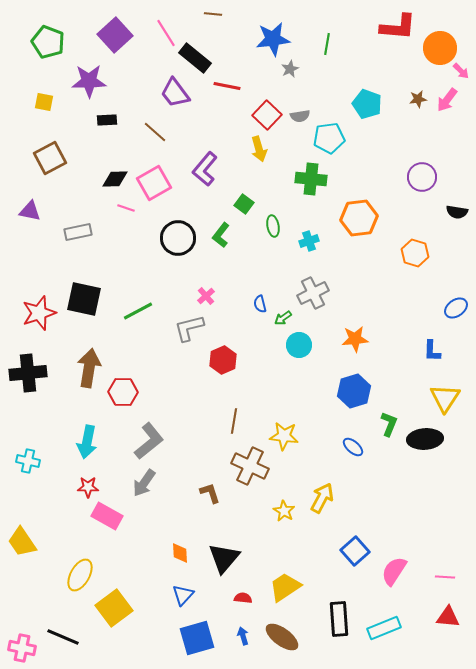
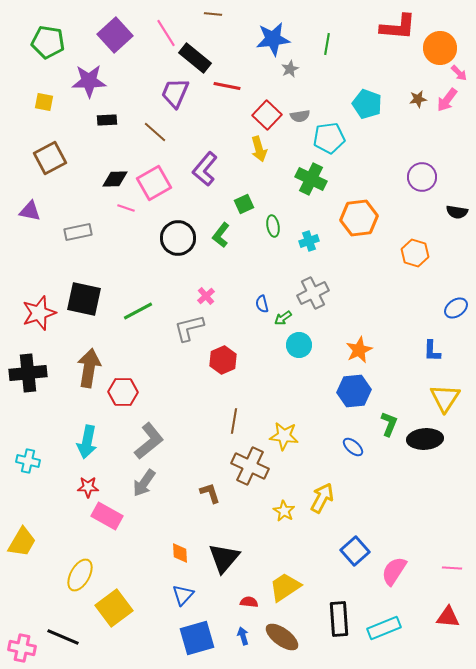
green pentagon at (48, 42): rotated 12 degrees counterclockwise
pink arrow at (461, 71): moved 2 px left, 2 px down
purple trapezoid at (175, 93): rotated 60 degrees clockwise
green cross at (311, 179): rotated 20 degrees clockwise
green square at (244, 204): rotated 30 degrees clockwise
blue semicircle at (260, 304): moved 2 px right
orange star at (355, 339): moved 4 px right, 11 px down; rotated 20 degrees counterclockwise
blue hexagon at (354, 391): rotated 12 degrees clockwise
yellow trapezoid at (22, 542): rotated 116 degrees counterclockwise
pink line at (445, 577): moved 7 px right, 9 px up
red semicircle at (243, 598): moved 6 px right, 4 px down
